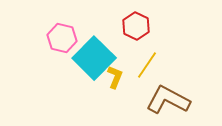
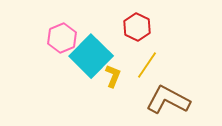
red hexagon: moved 1 px right, 1 px down
pink hexagon: rotated 24 degrees clockwise
cyan square: moved 3 px left, 2 px up
yellow L-shape: moved 2 px left, 1 px up
